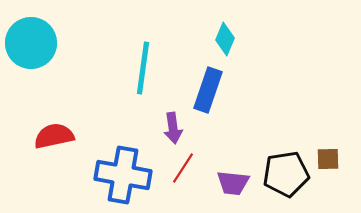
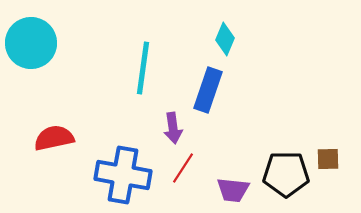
red semicircle: moved 2 px down
black pentagon: rotated 9 degrees clockwise
purple trapezoid: moved 7 px down
